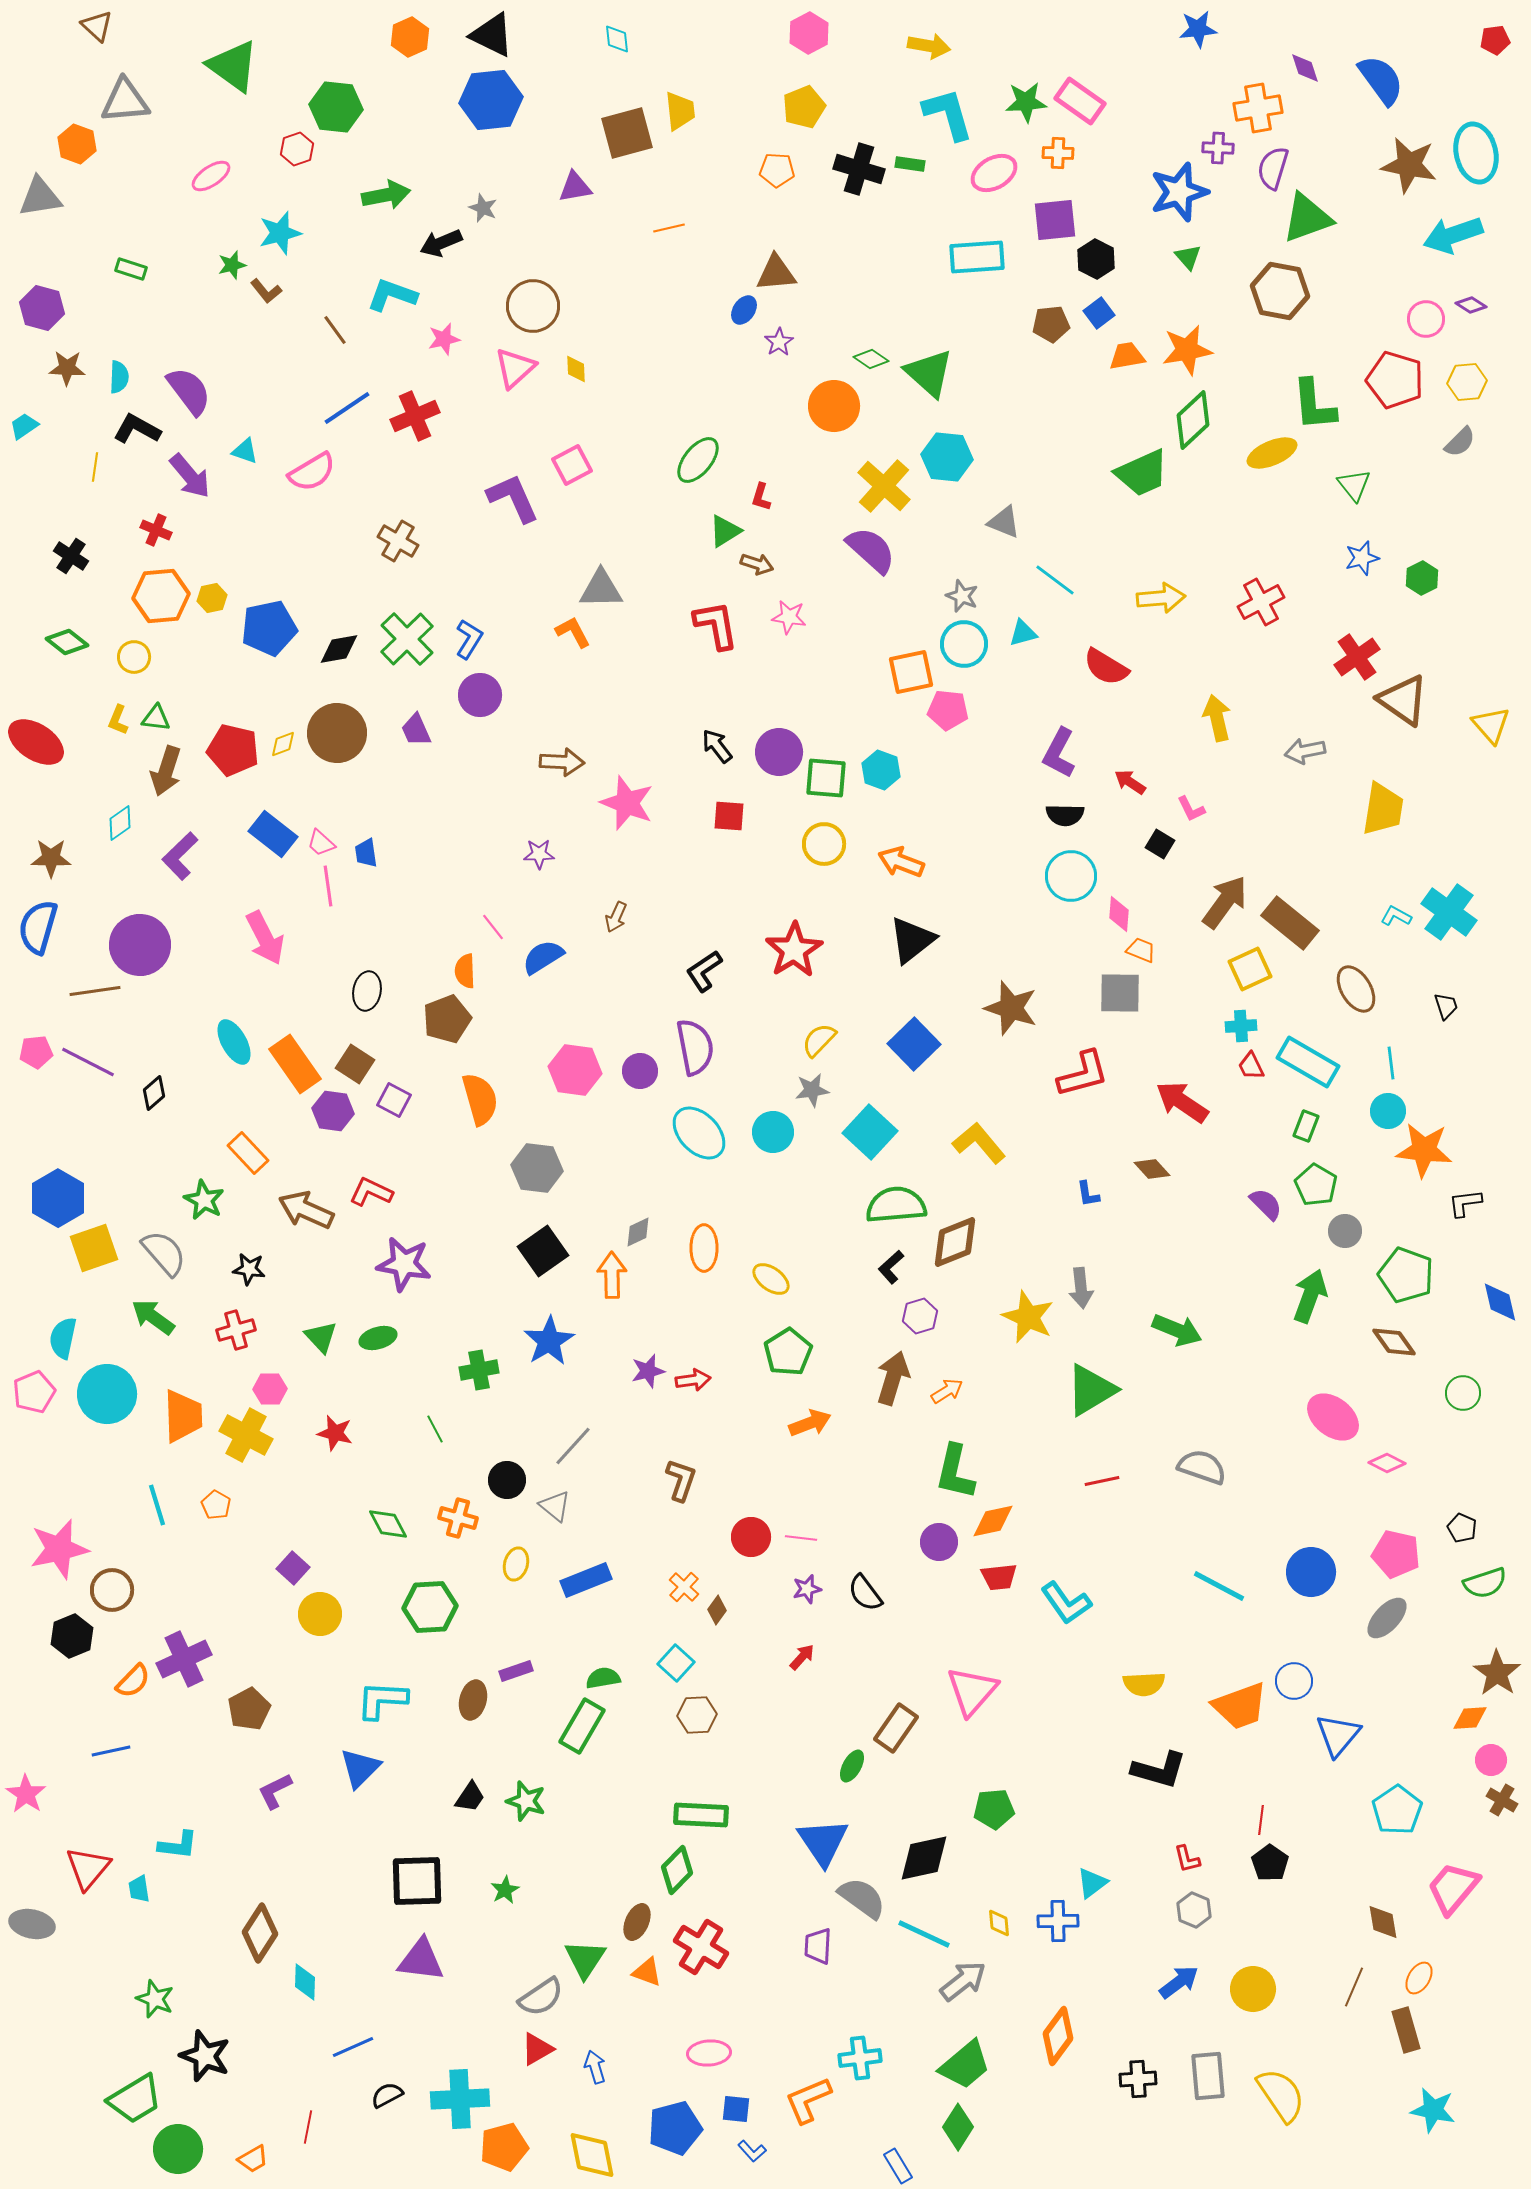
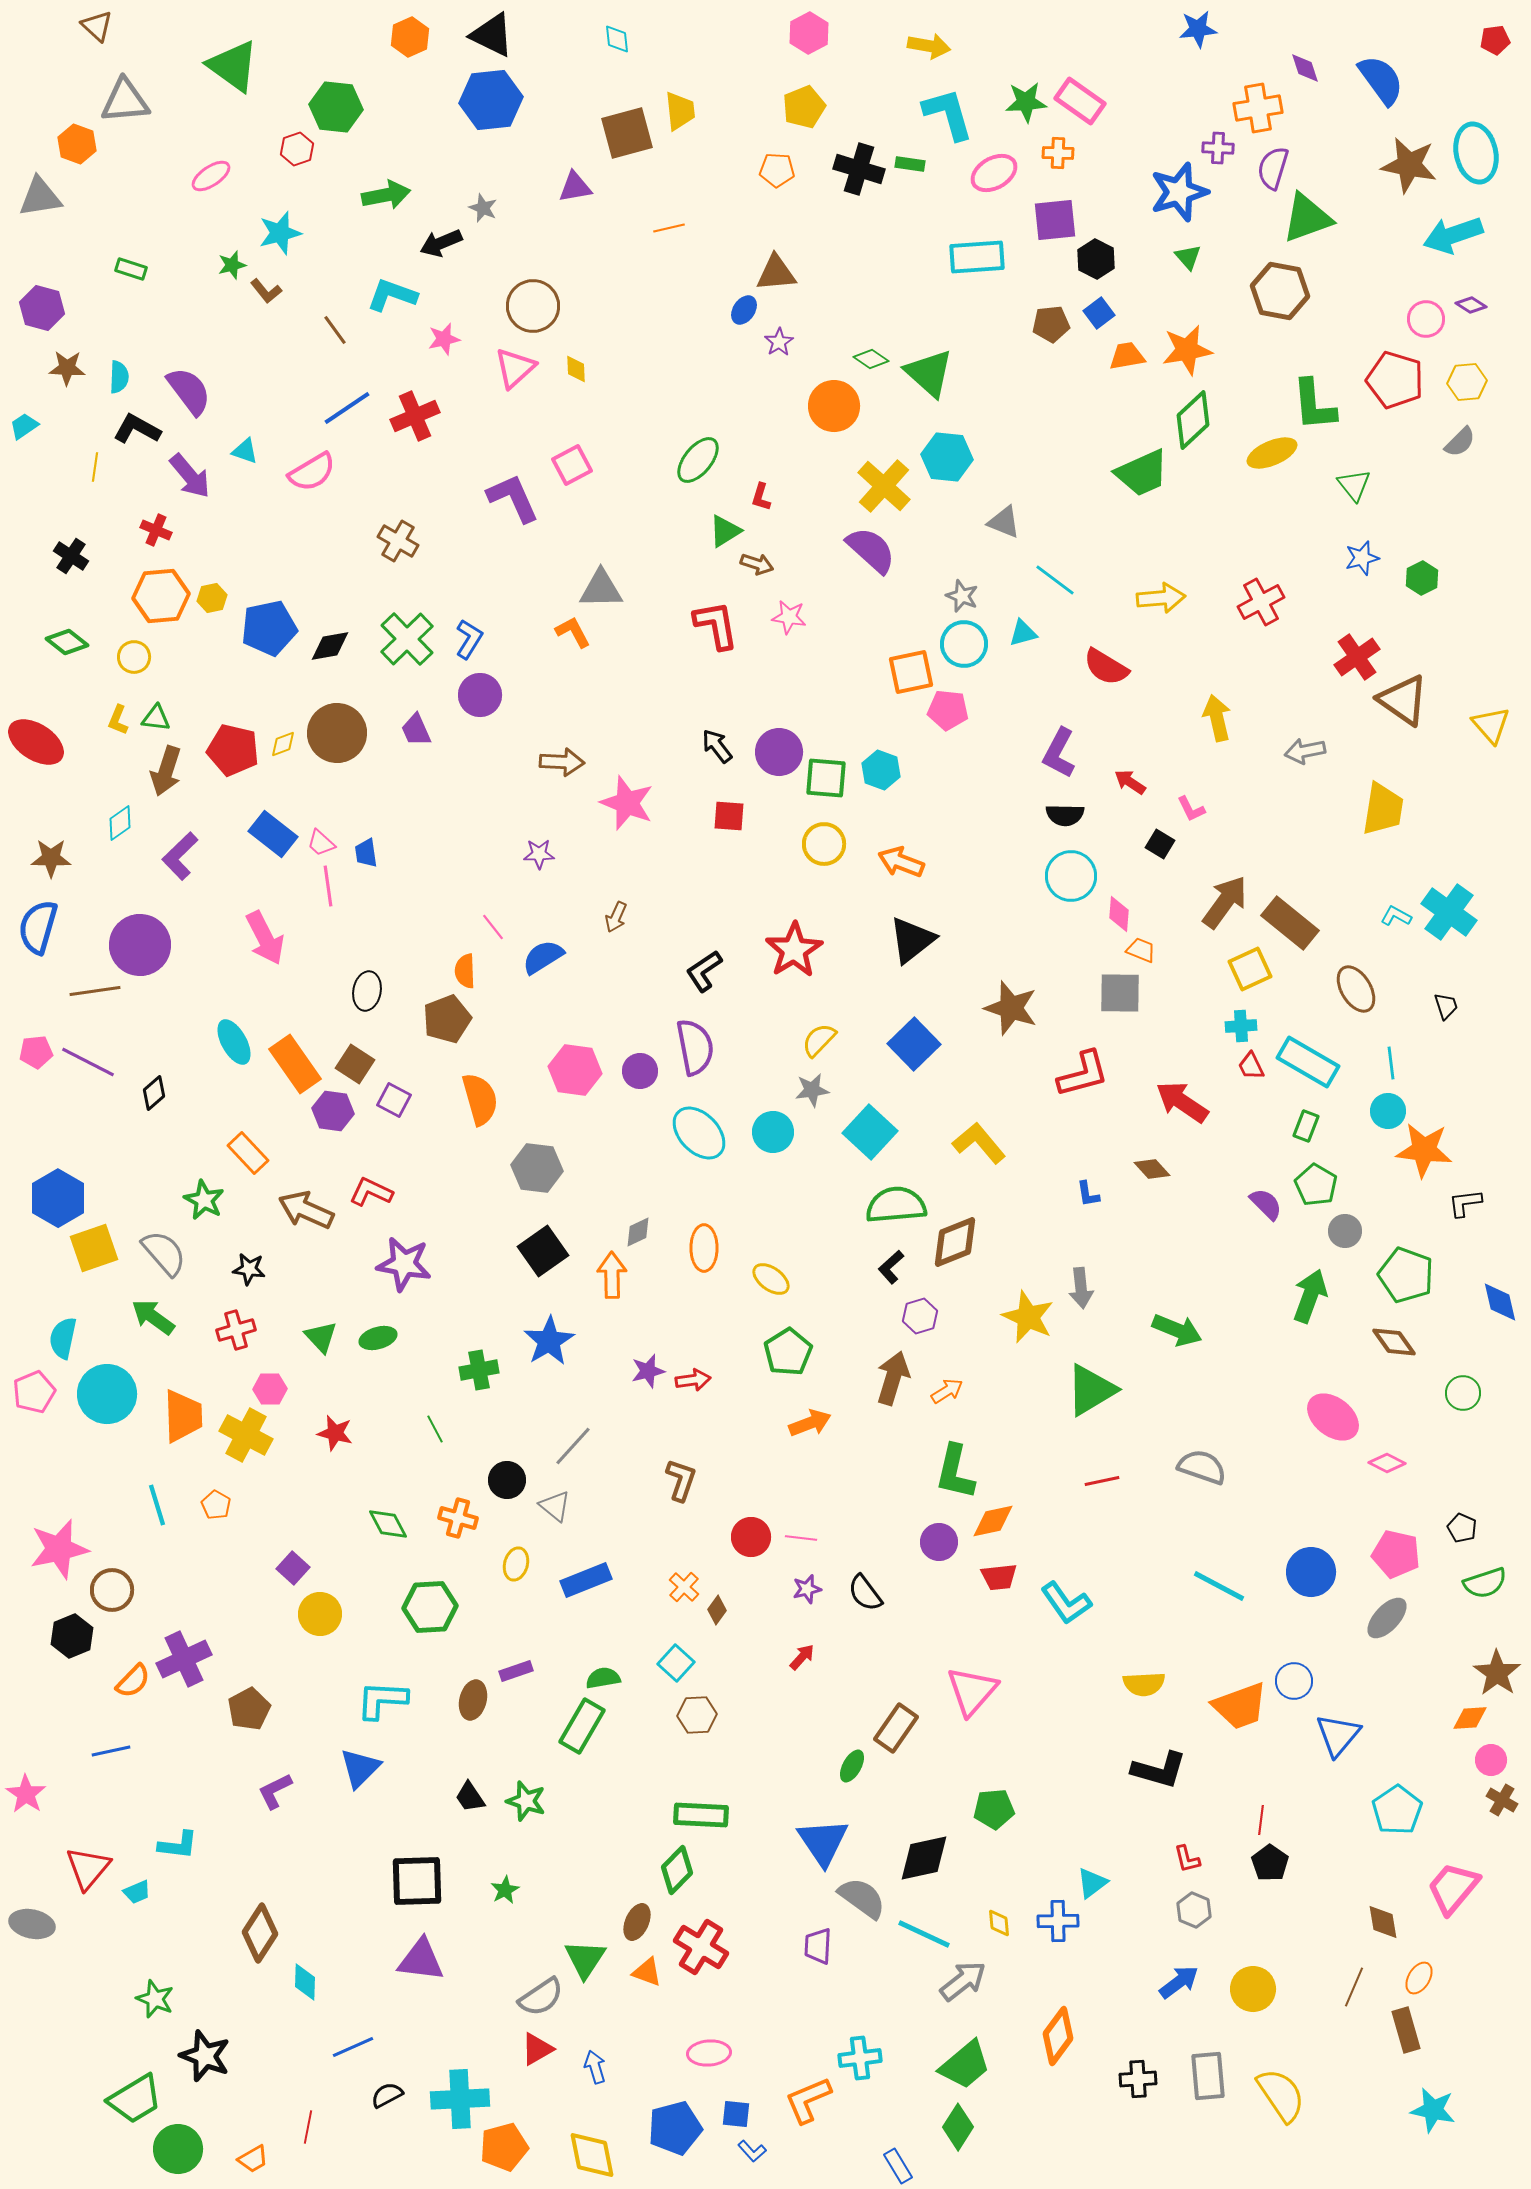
black diamond at (339, 649): moved 9 px left, 3 px up
black trapezoid at (470, 1797): rotated 112 degrees clockwise
cyan trapezoid at (139, 1889): moved 2 px left, 3 px down; rotated 104 degrees counterclockwise
blue square at (736, 2109): moved 5 px down
